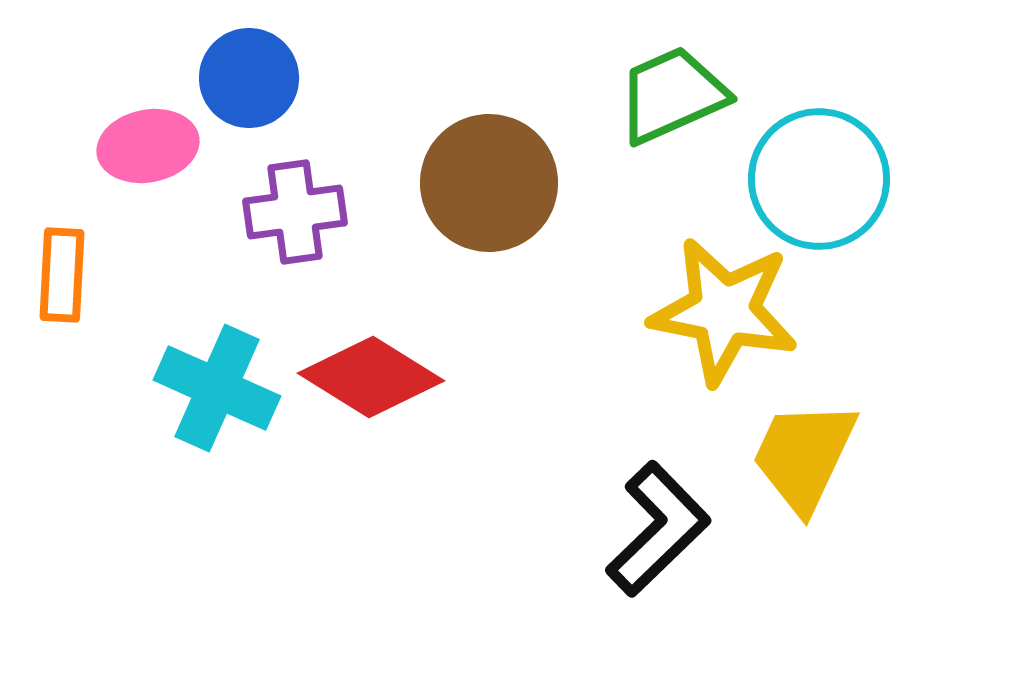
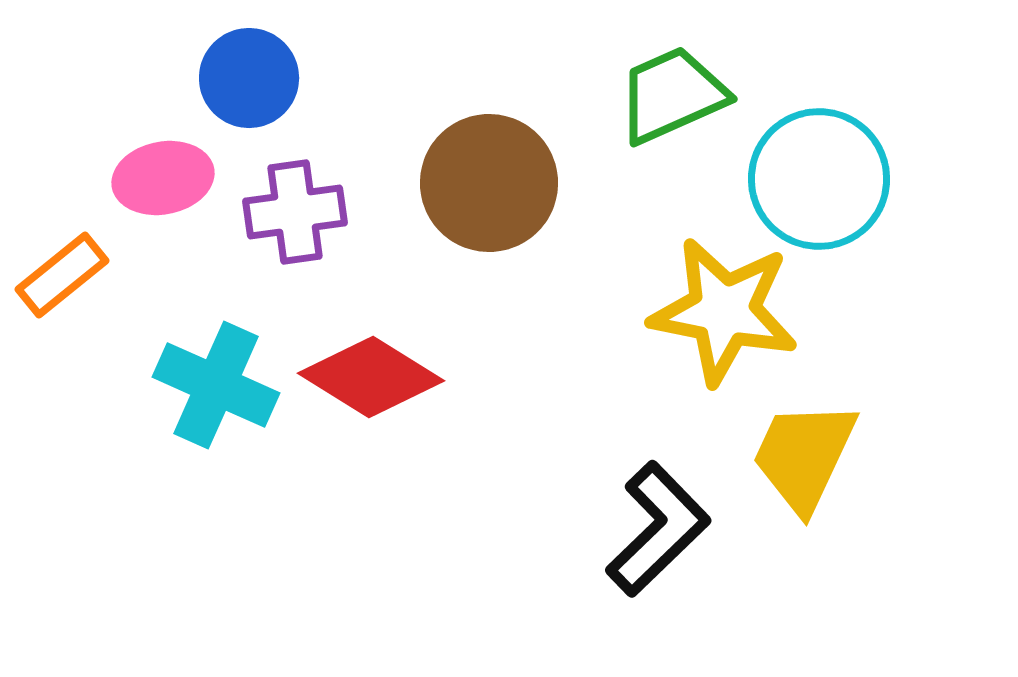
pink ellipse: moved 15 px right, 32 px down
orange rectangle: rotated 48 degrees clockwise
cyan cross: moved 1 px left, 3 px up
